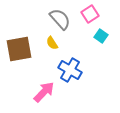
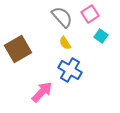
gray semicircle: moved 2 px right, 2 px up
yellow semicircle: moved 13 px right
brown square: moved 1 px left; rotated 20 degrees counterclockwise
pink arrow: moved 2 px left
